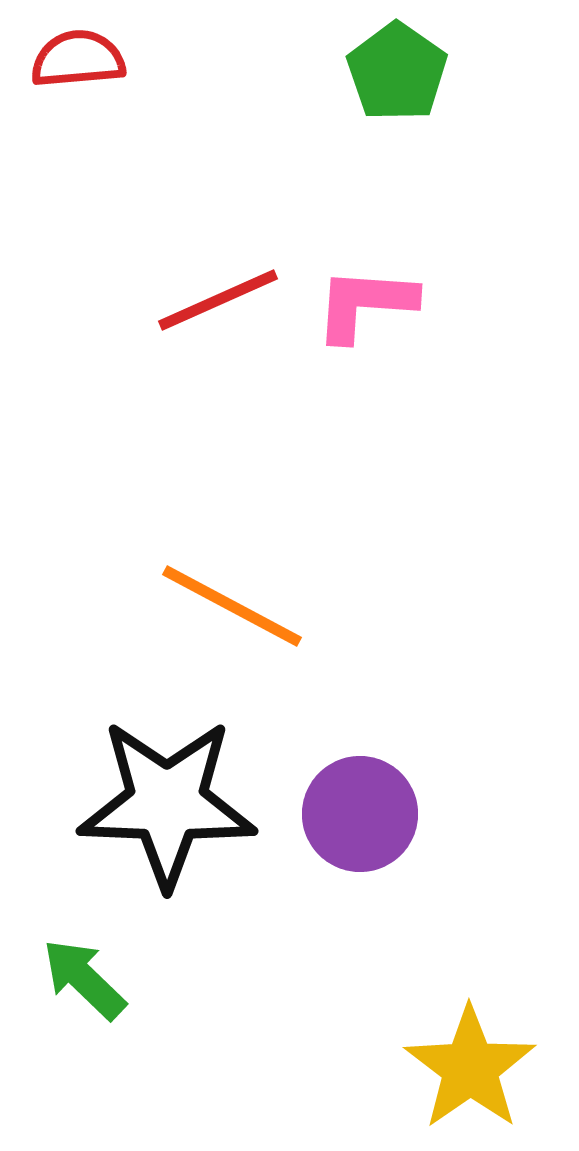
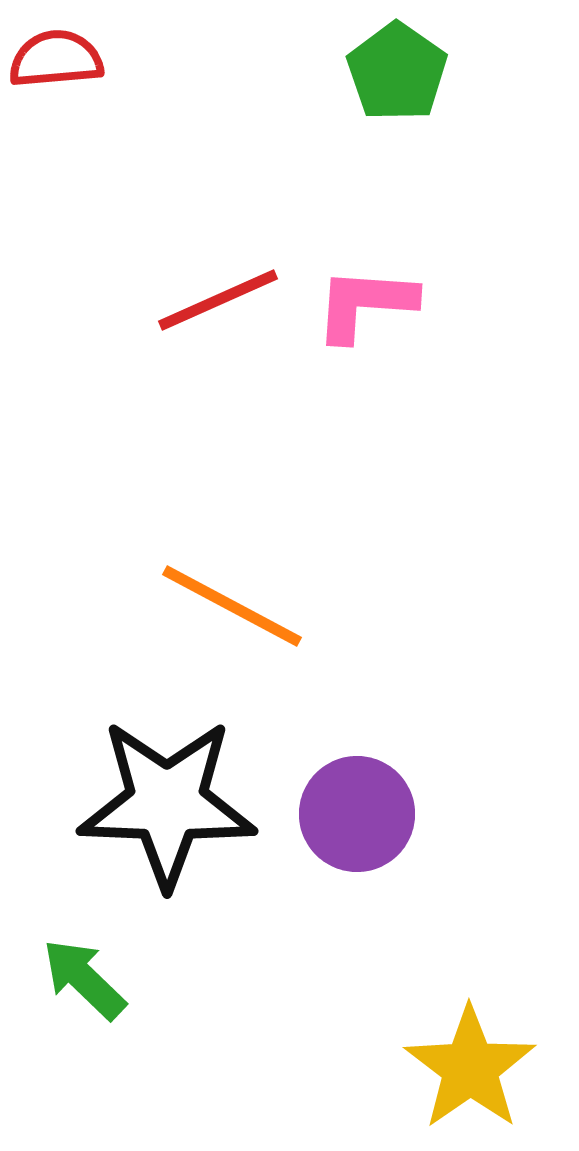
red semicircle: moved 22 px left
purple circle: moved 3 px left
